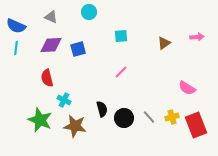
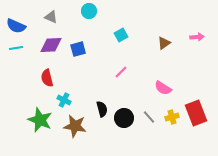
cyan circle: moved 1 px up
cyan square: moved 1 px up; rotated 24 degrees counterclockwise
cyan line: rotated 72 degrees clockwise
pink semicircle: moved 24 px left
red rectangle: moved 12 px up
